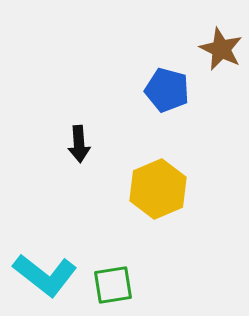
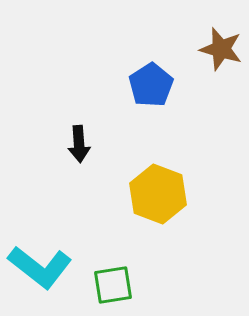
brown star: rotated 9 degrees counterclockwise
blue pentagon: moved 16 px left, 5 px up; rotated 24 degrees clockwise
yellow hexagon: moved 5 px down; rotated 16 degrees counterclockwise
cyan L-shape: moved 5 px left, 8 px up
